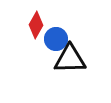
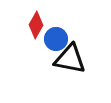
black triangle: rotated 12 degrees clockwise
